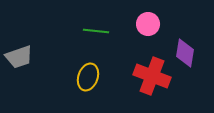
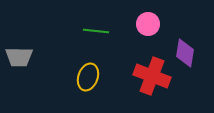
gray trapezoid: rotated 20 degrees clockwise
